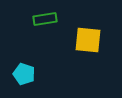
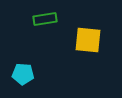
cyan pentagon: moved 1 px left; rotated 15 degrees counterclockwise
